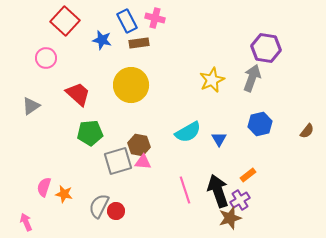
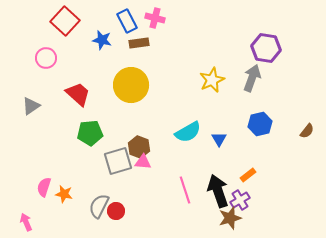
brown hexagon: moved 2 px down; rotated 10 degrees clockwise
